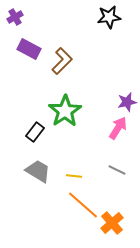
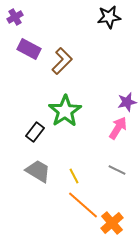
yellow line: rotated 56 degrees clockwise
